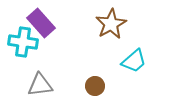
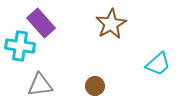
cyan cross: moved 3 px left, 4 px down
cyan trapezoid: moved 24 px right, 3 px down
